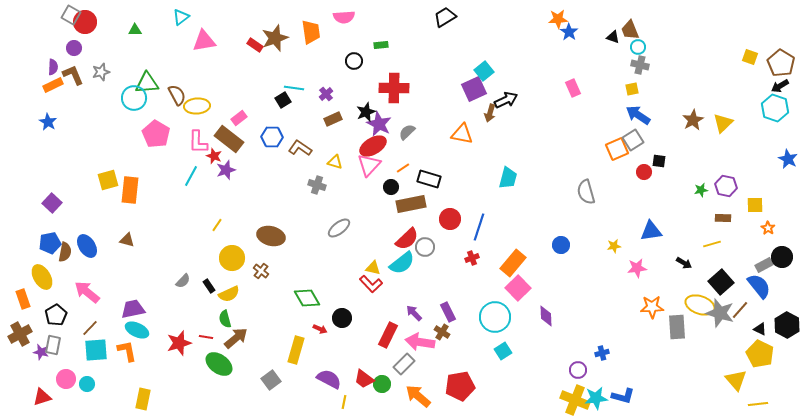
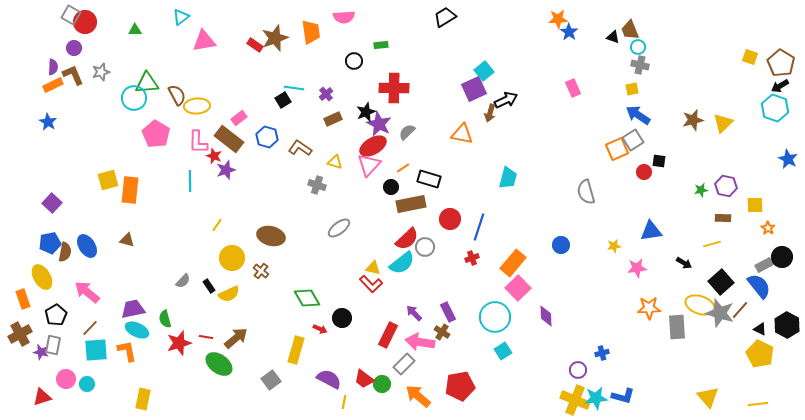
brown star at (693, 120): rotated 15 degrees clockwise
blue hexagon at (272, 137): moved 5 px left; rotated 15 degrees clockwise
cyan line at (191, 176): moved 1 px left, 5 px down; rotated 30 degrees counterclockwise
orange star at (652, 307): moved 3 px left, 1 px down
green semicircle at (225, 319): moved 60 px left
yellow triangle at (736, 380): moved 28 px left, 17 px down
